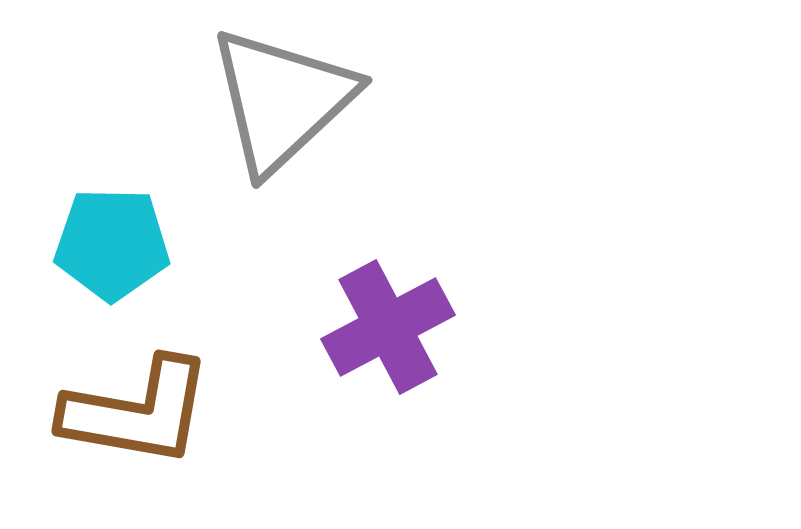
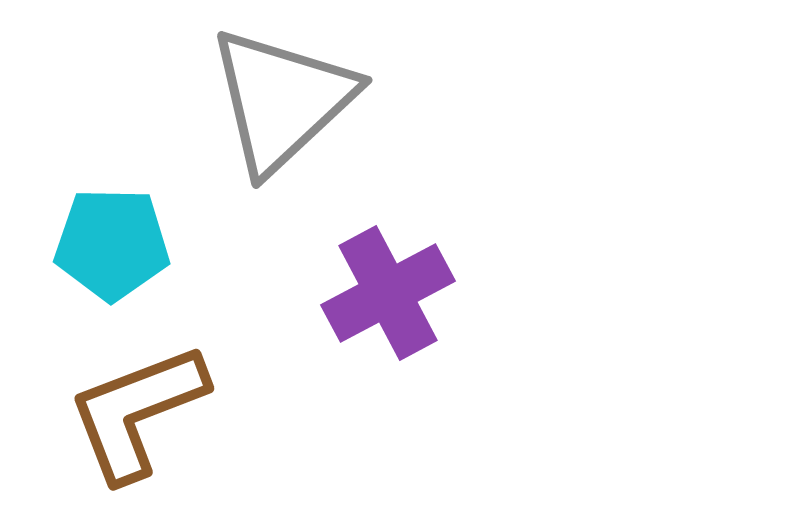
purple cross: moved 34 px up
brown L-shape: rotated 149 degrees clockwise
